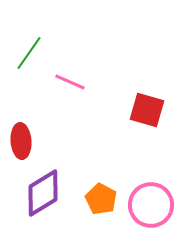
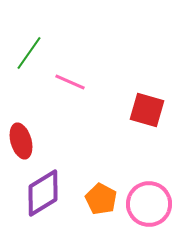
red ellipse: rotated 12 degrees counterclockwise
pink circle: moved 2 px left, 1 px up
